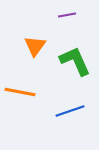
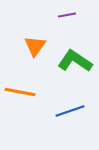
green L-shape: rotated 32 degrees counterclockwise
